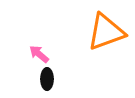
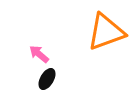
black ellipse: rotated 30 degrees clockwise
